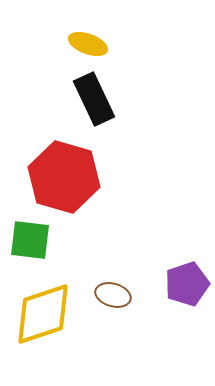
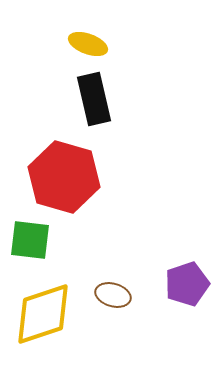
black rectangle: rotated 12 degrees clockwise
